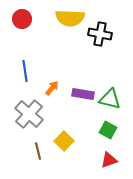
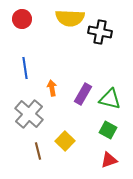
black cross: moved 2 px up
blue line: moved 3 px up
orange arrow: rotated 49 degrees counterclockwise
purple rectangle: rotated 70 degrees counterclockwise
yellow square: moved 1 px right
